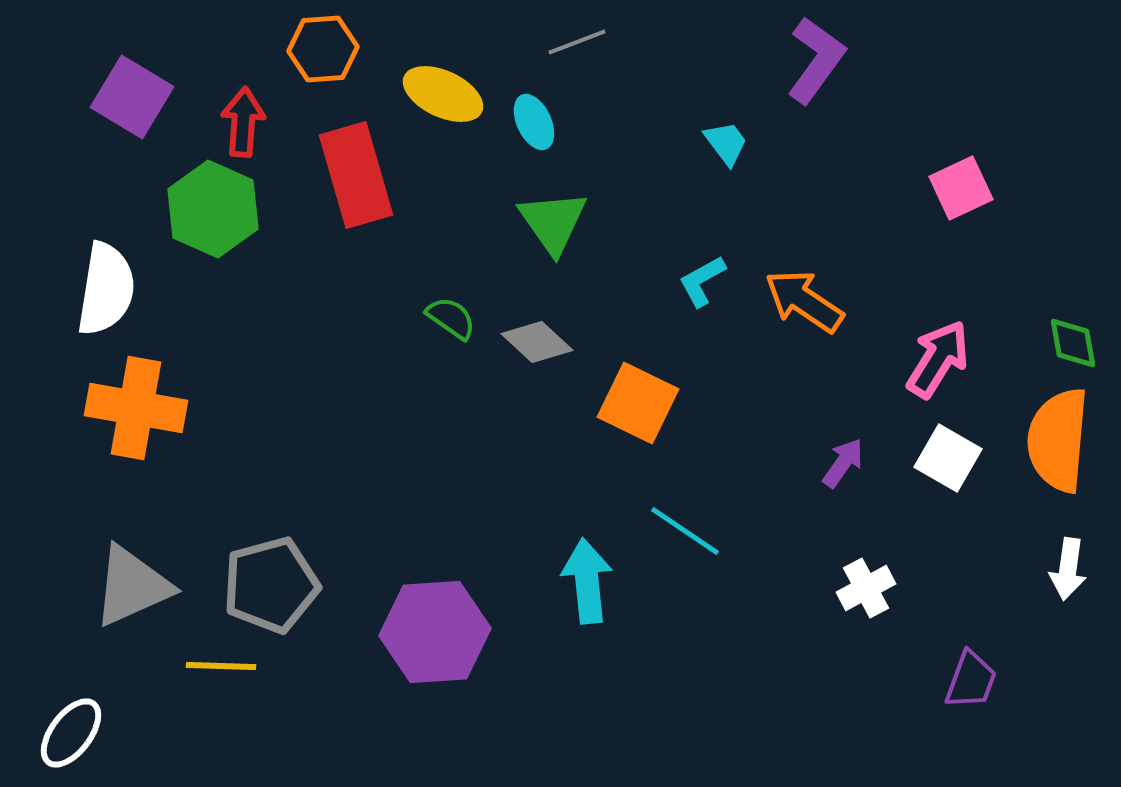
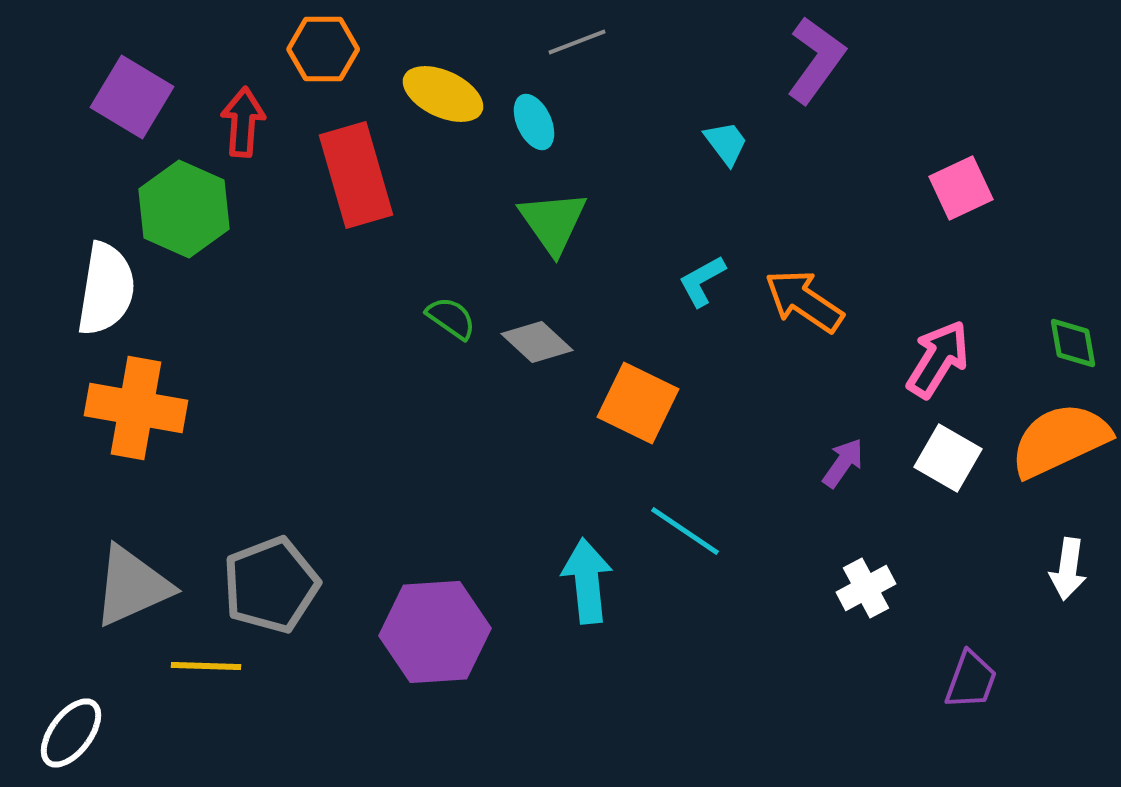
orange hexagon: rotated 4 degrees clockwise
green hexagon: moved 29 px left
orange semicircle: moved 2 px right; rotated 60 degrees clockwise
gray pentagon: rotated 6 degrees counterclockwise
yellow line: moved 15 px left
